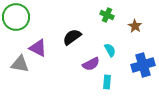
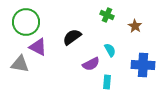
green circle: moved 10 px right, 5 px down
purple triangle: moved 1 px up
blue cross: rotated 20 degrees clockwise
